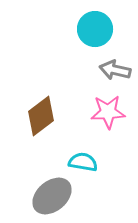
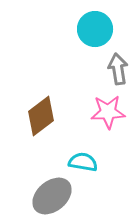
gray arrow: moved 3 px right, 1 px up; rotated 68 degrees clockwise
